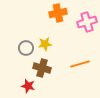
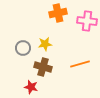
pink cross: moved 1 px up; rotated 24 degrees clockwise
gray circle: moved 3 px left
brown cross: moved 1 px right, 1 px up
red star: moved 3 px right, 1 px down
